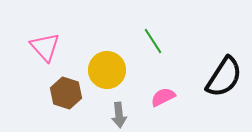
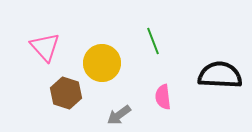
green line: rotated 12 degrees clockwise
yellow circle: moved 5 px left, 7 px up
black semicircle: moved 4 px left, 2 px up; rotated 120 degrees counterclockwise
pink semicircle: rotated 70 degrees counterclockwise
gray arrow: rotated 60 degrees clockwise
